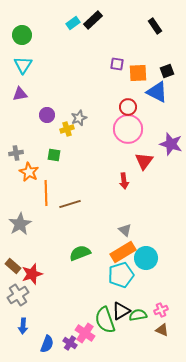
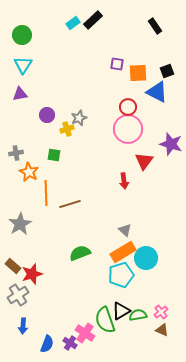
pink cross at (161, 310): moved 2 px down; rotated 16 degrees counterclockwise
